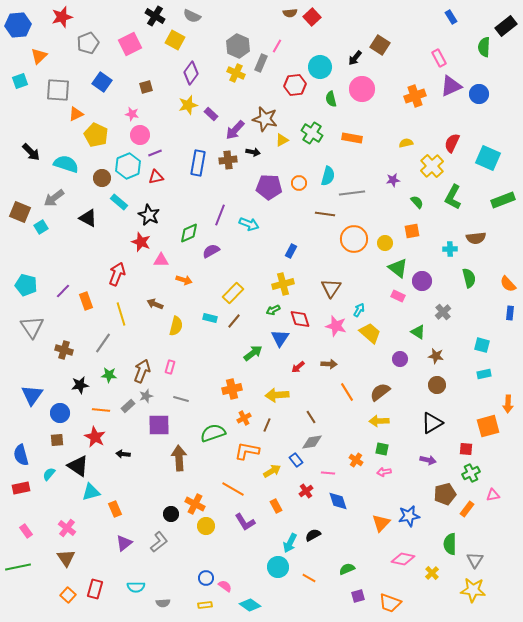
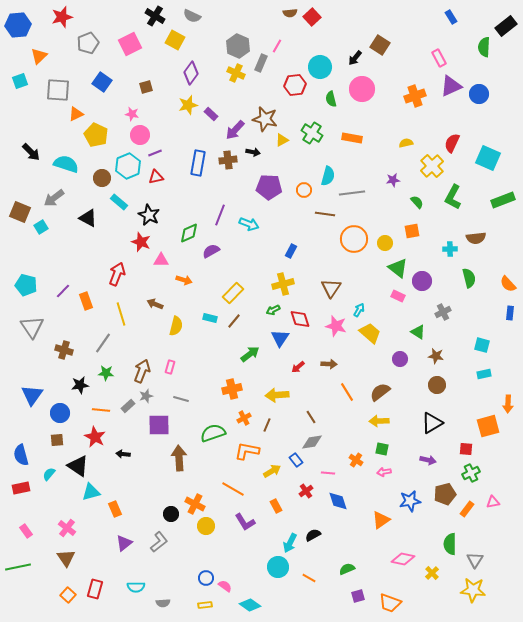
orange circle at (299, 183): moved 5 px right, 7 px down
gray cross at (443, 312): rotated 14 degrees clockwise
green arrow at (253, 353): moved 3 px left, 1 px down
green star at (109, 375): moved 3 px left, 2 px up
pink triangle at (493, 495): moved 7 px down
blue star at (409, 516): moved 1 px right, 15 px up
orange triangle at (381, 523): moved 3 px up; rotated 12 degrees clockwise
